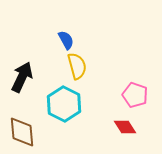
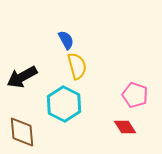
black arrow: rotated 144 degrees counterclockwise
